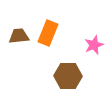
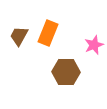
brown trapezoid: rotated 55 degrees counterclockwise
brown hexagon: moved 2 px left, 4 px up
